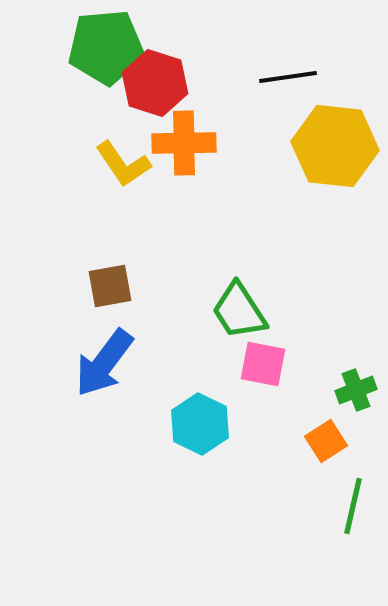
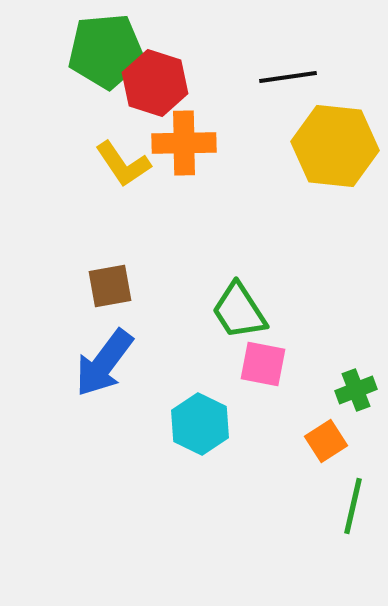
green pentagon: moved 4 px down
